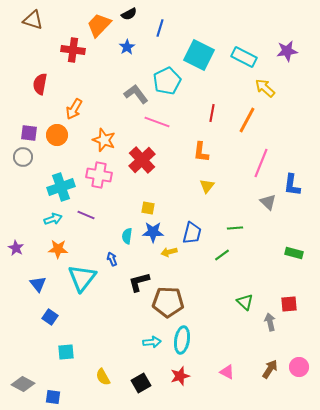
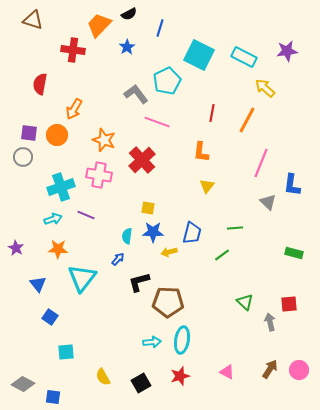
blue arrow at (112, 259): moved 6 px right; rotated 64 degrees clockwise
pink circle at (299, 367): moved 3 px down
